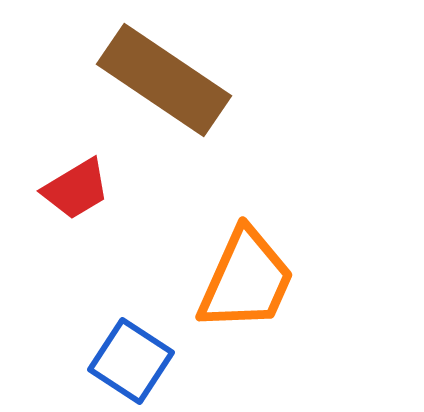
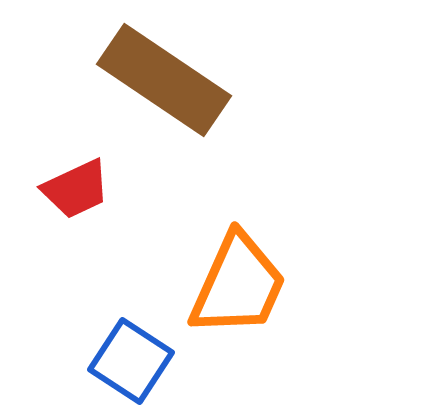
red trapezoid: rotated 6 degrees clockwise
orange trapezoid: moved 8 px left, 5 px down
